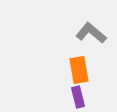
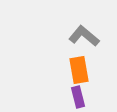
gray L-shape: moved 7 px left, 3 px down
